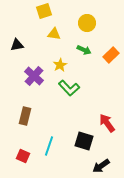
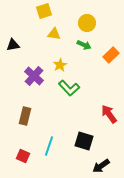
black triangle: moved 4 px left
green arrow: moved 5 px up
red arrow: moved 2 px right, 9 px up
